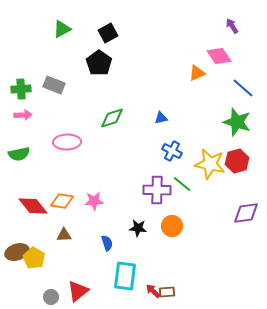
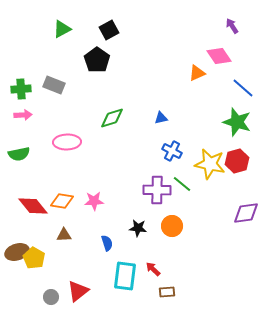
black square: moved 1 px right, 3 px up
black pentagon: moved 2 px left, 3 px up
red arrow: moved 22 px up
